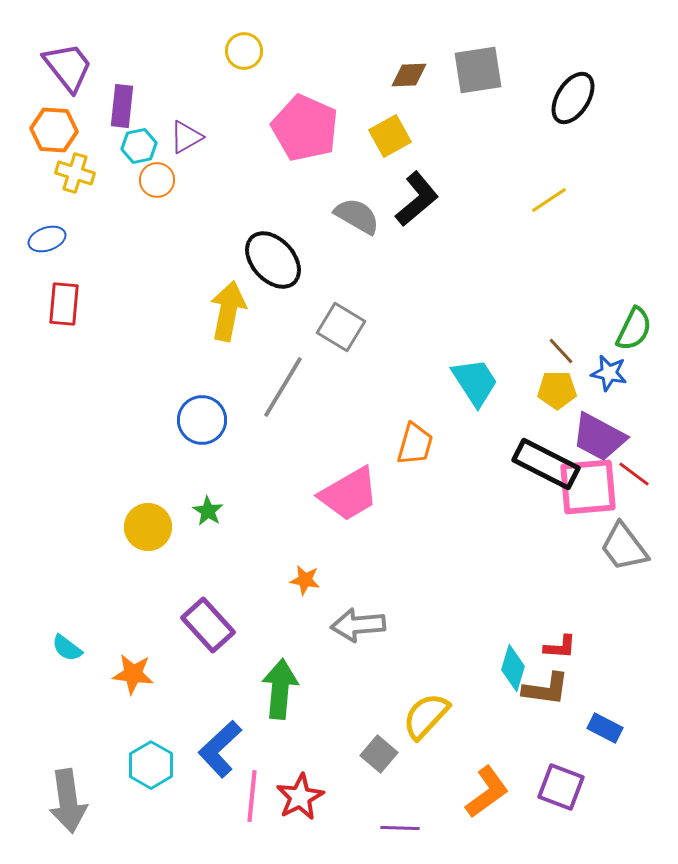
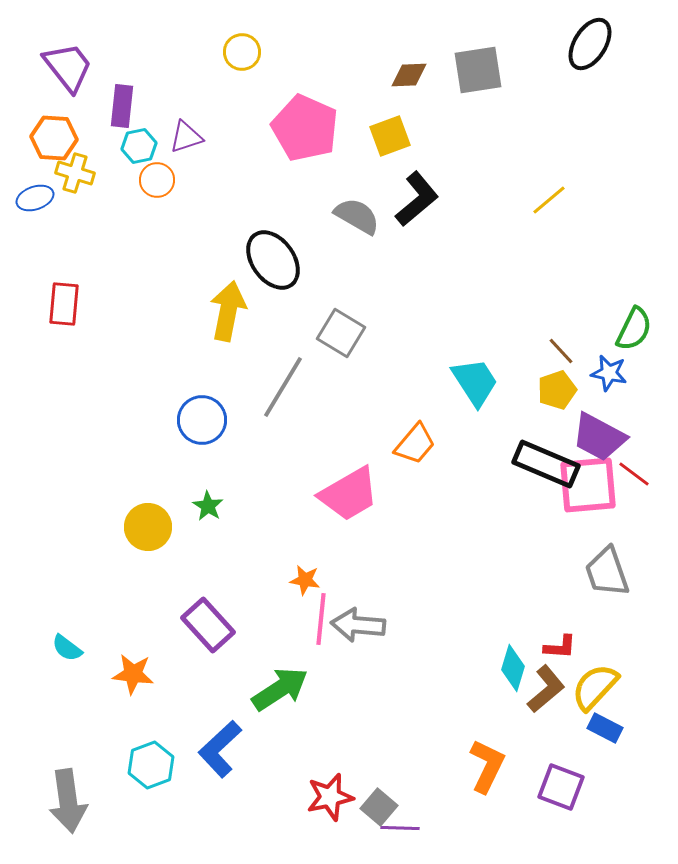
yellow circle at (244, 51): moved 2 px left, 1 px down
black ellipse at (573, 98): moved 17 px right, 54 px up
orange hexagon at (54, 130): moved 8 px down
yellow square at (390, 136): rotated 9 degrees clockwise
purple triangle at (186, 137): rotated 12 degrees clockwise
yellow line at (549, 200): rotated 6 degrees counterclockwise
blue ellipse at (47, 239): moved 12 px left, 41 px up
black ellipse at (273, 260): rotated 6 degrees clockwise
gray square at (341, 327): moved 6 px down
yellow pentagon at (557, 390): rotated 18 degrees counterclockwise
orange trapezoid at (415, 444): rotated 24 degrees clockwise
black rectangle at (546, 464): rotated 4 degrees counterclockwise
pink square at (588, 487): moved 2 px up
green star at (208, 511): moved 5 px up
gray trapezoid at (624, 547): moved 17 px left, 25 px down; rotated 18 degrees clockwise
gray arrow at (358, 625): rotated 10 degrees clockwise
green arrow at (280, 689): rotated 52 degrees clockwise
brown L-shape at (546, 689): rotated 48 degrees counterclockwise
yellow semicircle at (426, 716): moved 169 px right, 29 px up
gray square at (379, 754): moved 53 px down
cyan hexagon at (151, 765): rotated 9 degrees clockwise
orange L-shape at (487, 792): moved 26 px up; rotated 28 degrees counterclockwise
pink line at (252, 796): moved 69 px right, 177 px up
red star at (300, 797): moved 30 px right; rotated 15 degrees clockwise
